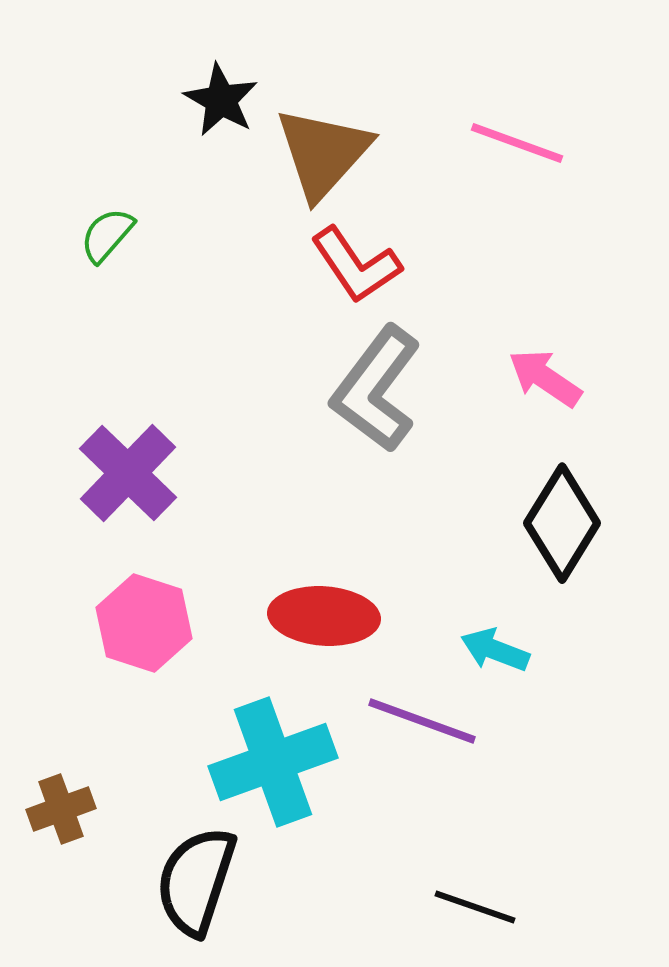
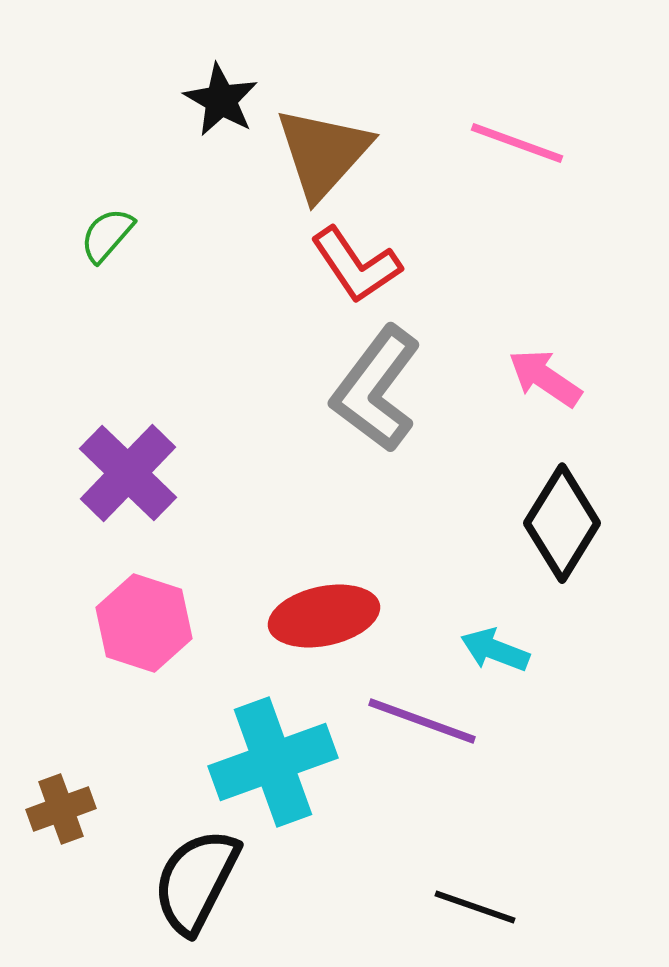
red ellipse: rotated 16 degrees counterclockwise
black semicircle: rotated 9 degrees clockwise
